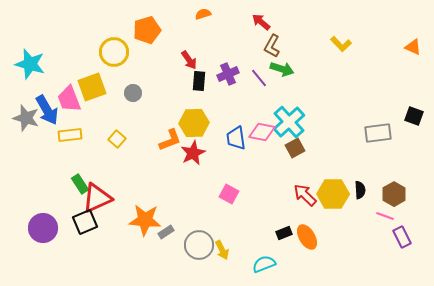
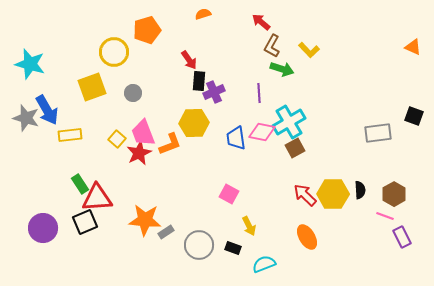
yellow L-shape at (341, 44): moved 32 px left, 6 px down
purple cross at (228, 74): moved 14 px left, 18 px down
purple line at (259, 78): moved 15 px down; rotated 36 degrees clockwise
pink trapezoid at (69, 99): moved 74 px right, 34 px down
cyan cross at (289, 122): rotated 12 degrees clockwise
orange L-shape at (170, 140): moved 4 px down
red star at (193, 153): moved 54 px left
red triangle at (97, 198): rotated 20 degrees clockwise
black rectangle at (284, 233): moved 51 px left, 15 px down; rotated 42 degrees clockwise
yellow arrow at (222, 250): moved 27 px right, 24 px up
